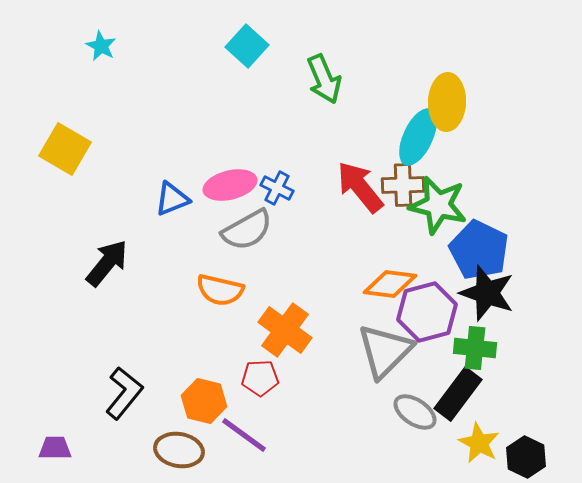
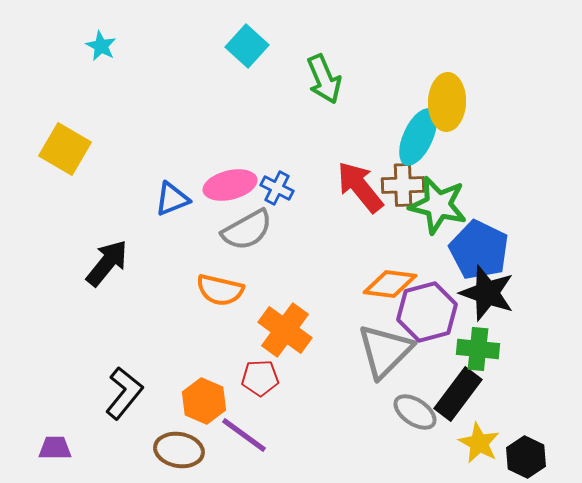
green cross: moved 3 px right, 1 px down
orange hexagon: rotated 9 degrees clockwise
